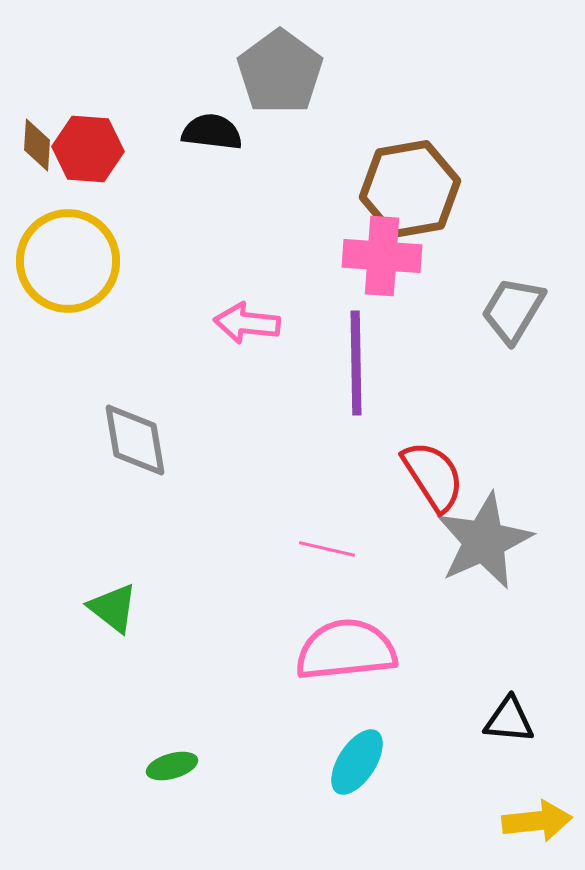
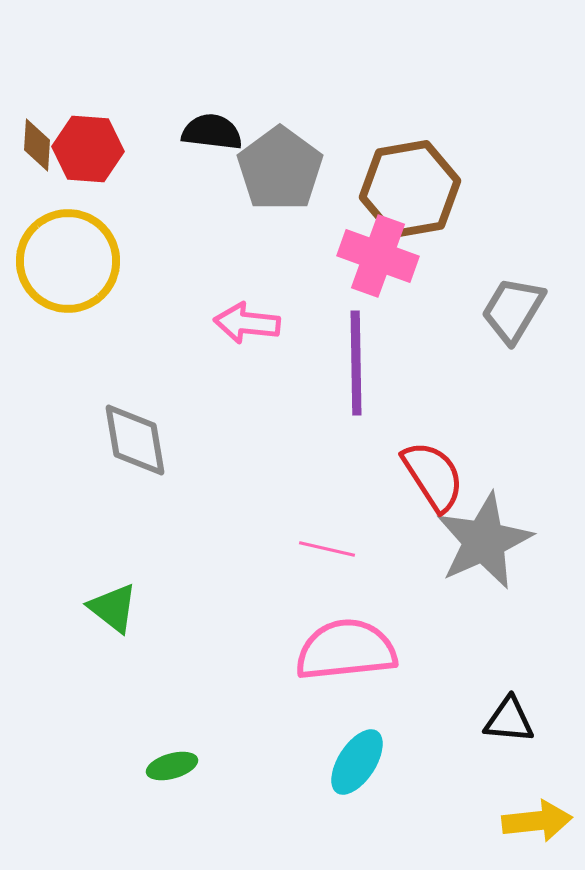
gray pentagon: moved 97 px down
pink cross: moved 4 px left; rotated 16 degrees clockwise
